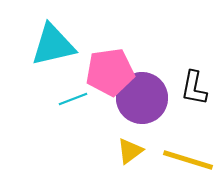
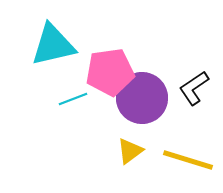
black L-shape: rotated 45 degrees clockwise
